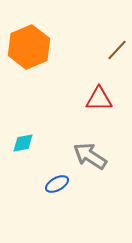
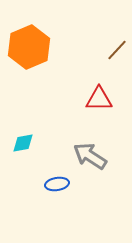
blue ellipse: rotated 20 degrees clockwise
